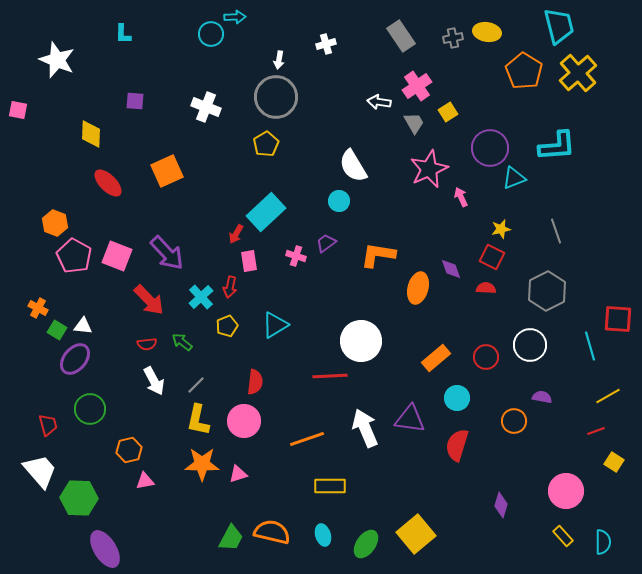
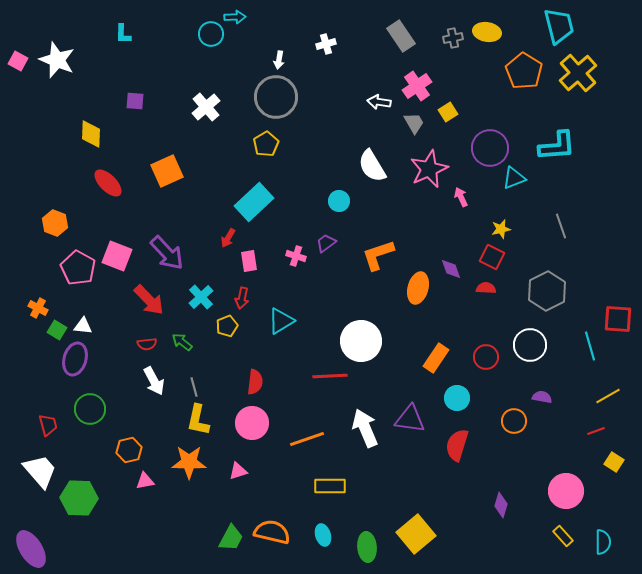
white cross at (206, 107): rotated 28 degrees clockwise
pink square at (18, 110): moved 49 px up; rotated 18 degrees clockwise
white semicircle at (353, 166): moved 19 px right
cyan rectangle at (266, 212): moved 12 px left, 10 px up
gray line at (556, 231): moved 5 px right, 5 px up
red arrow at (236, 234): moved 8 px left, 4 px down
orange L-shape at (378, 255): rotated 27 degrees counterclockwise
pink pentagon at (74, 256): moved 4 px right, 12 px down
red arrow at (230, 287): moved 12 px right, 11 px down
cyan triangle at (275, 325): moved 6 px right, 4 px up
orange rectangle at (436, 358): rotated 16 degrees counterclockwise
purple ellipse at (75, 359): rotated 24 degrees counterclockwise
gray line at (196, 385): moved 2 px left, 2 px down; rotated 60 degrees counterclockwise
pink circle at (244, 421): moved 8 px right, 2 px down
orange star at (202, 464): moved 13 px left, 2 px up
pink triangle at (238, 474): moved 3 px up
green ellipse at (366, 544): moved 1 px right, 3 px down; rotated 40 degrees counterclockwise
purple ellipse at (105, 549): moved 74 px left
